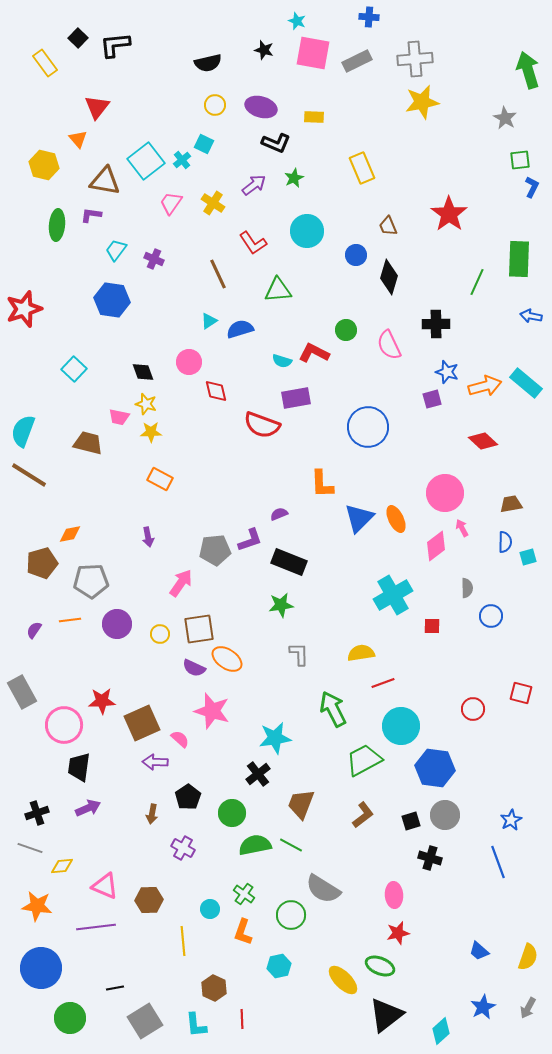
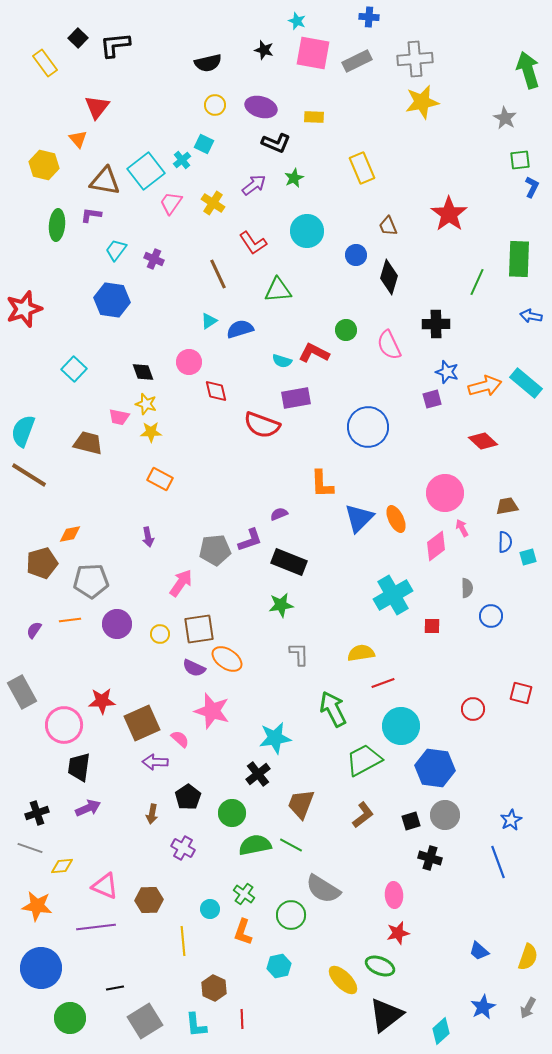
cyan square at (146, 161): moved 10 px down
brown trapezoid at (511, 504): moved 4 px left, 2 px down
